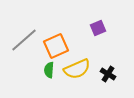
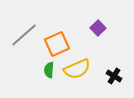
purple square: rotated 21 degrees counterclockwise
gray line: moved 5 px up
orange square: moved 1 px right, 2 px up
black cross: moved 6 px right, 2 px down
